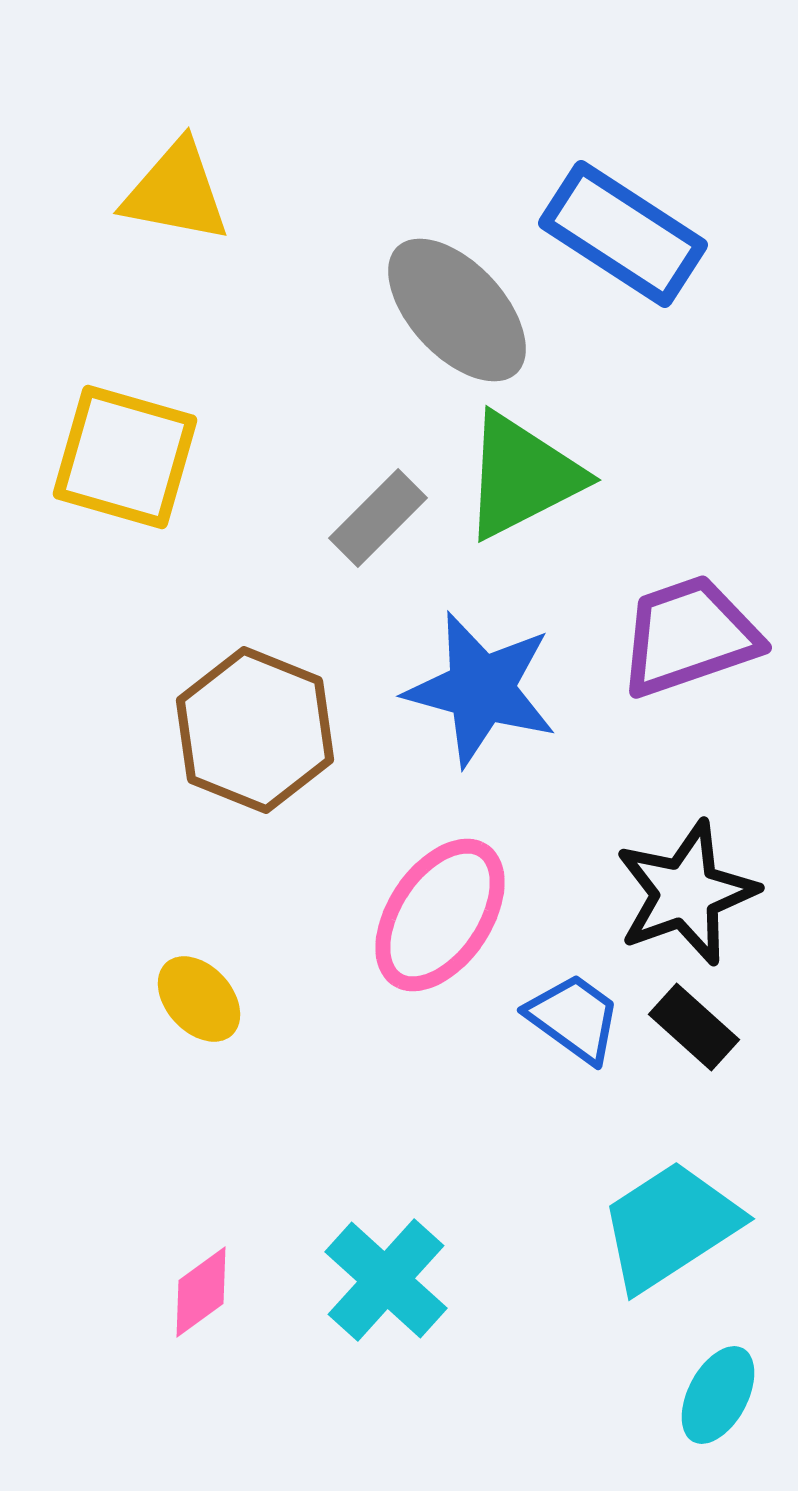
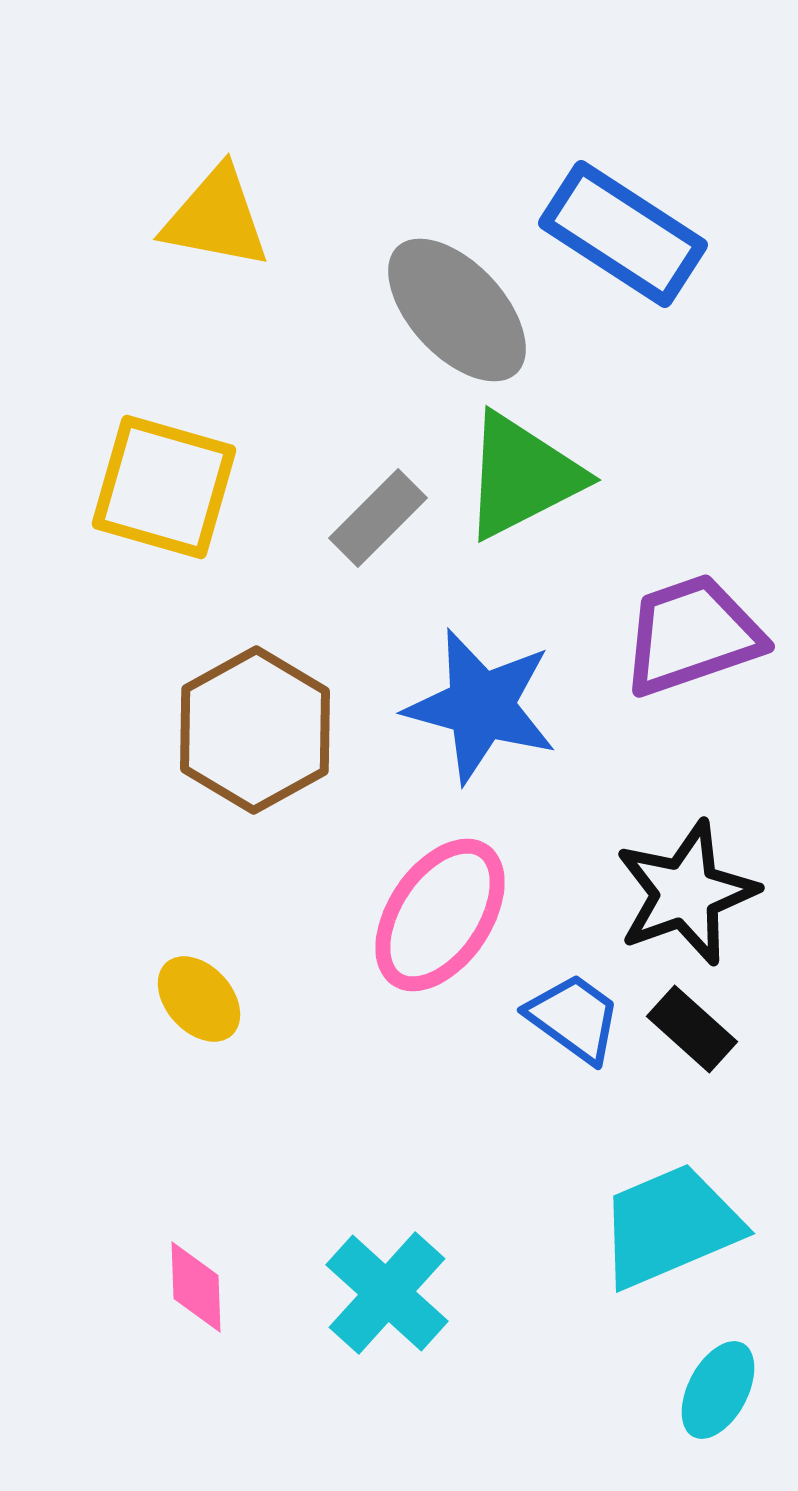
yellow triangle: moved 40 px right, 26 px down
yellow square: moved 39 px right, 30 px down
purple trapezoid: moved 3 px right, 1 px up
blue star: moved 17 px down
brown hexagon: rotated 9 degrees clockwise
black rectangle: moved 2 px left, 2 px down
cyan trapezoid: rotated 10 degrees clockwise
cyan cross: moved 1 px right, 13 px down
pink diamond: moved 5 px left, 5 px up; rotated 56 degrees counterclockwise
cyan ellipse: moved 5 px up
